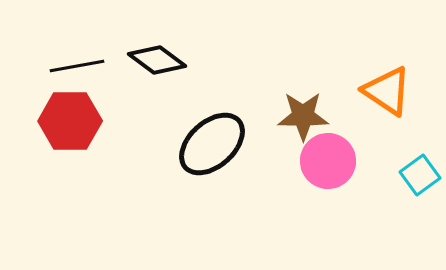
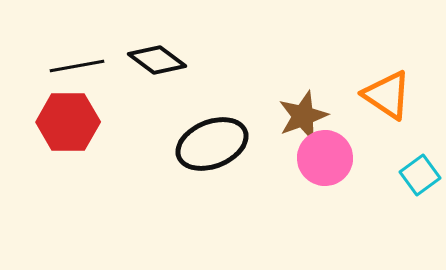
orange triangle: moved 4 px down
brown star: rotated 21 degrees counterclockwise
red hexagon: moved 2 px left, 1 px down
black ellipse: rotated 20 degrees clockwise
pink circle: moved 3 px left, 3 px up
